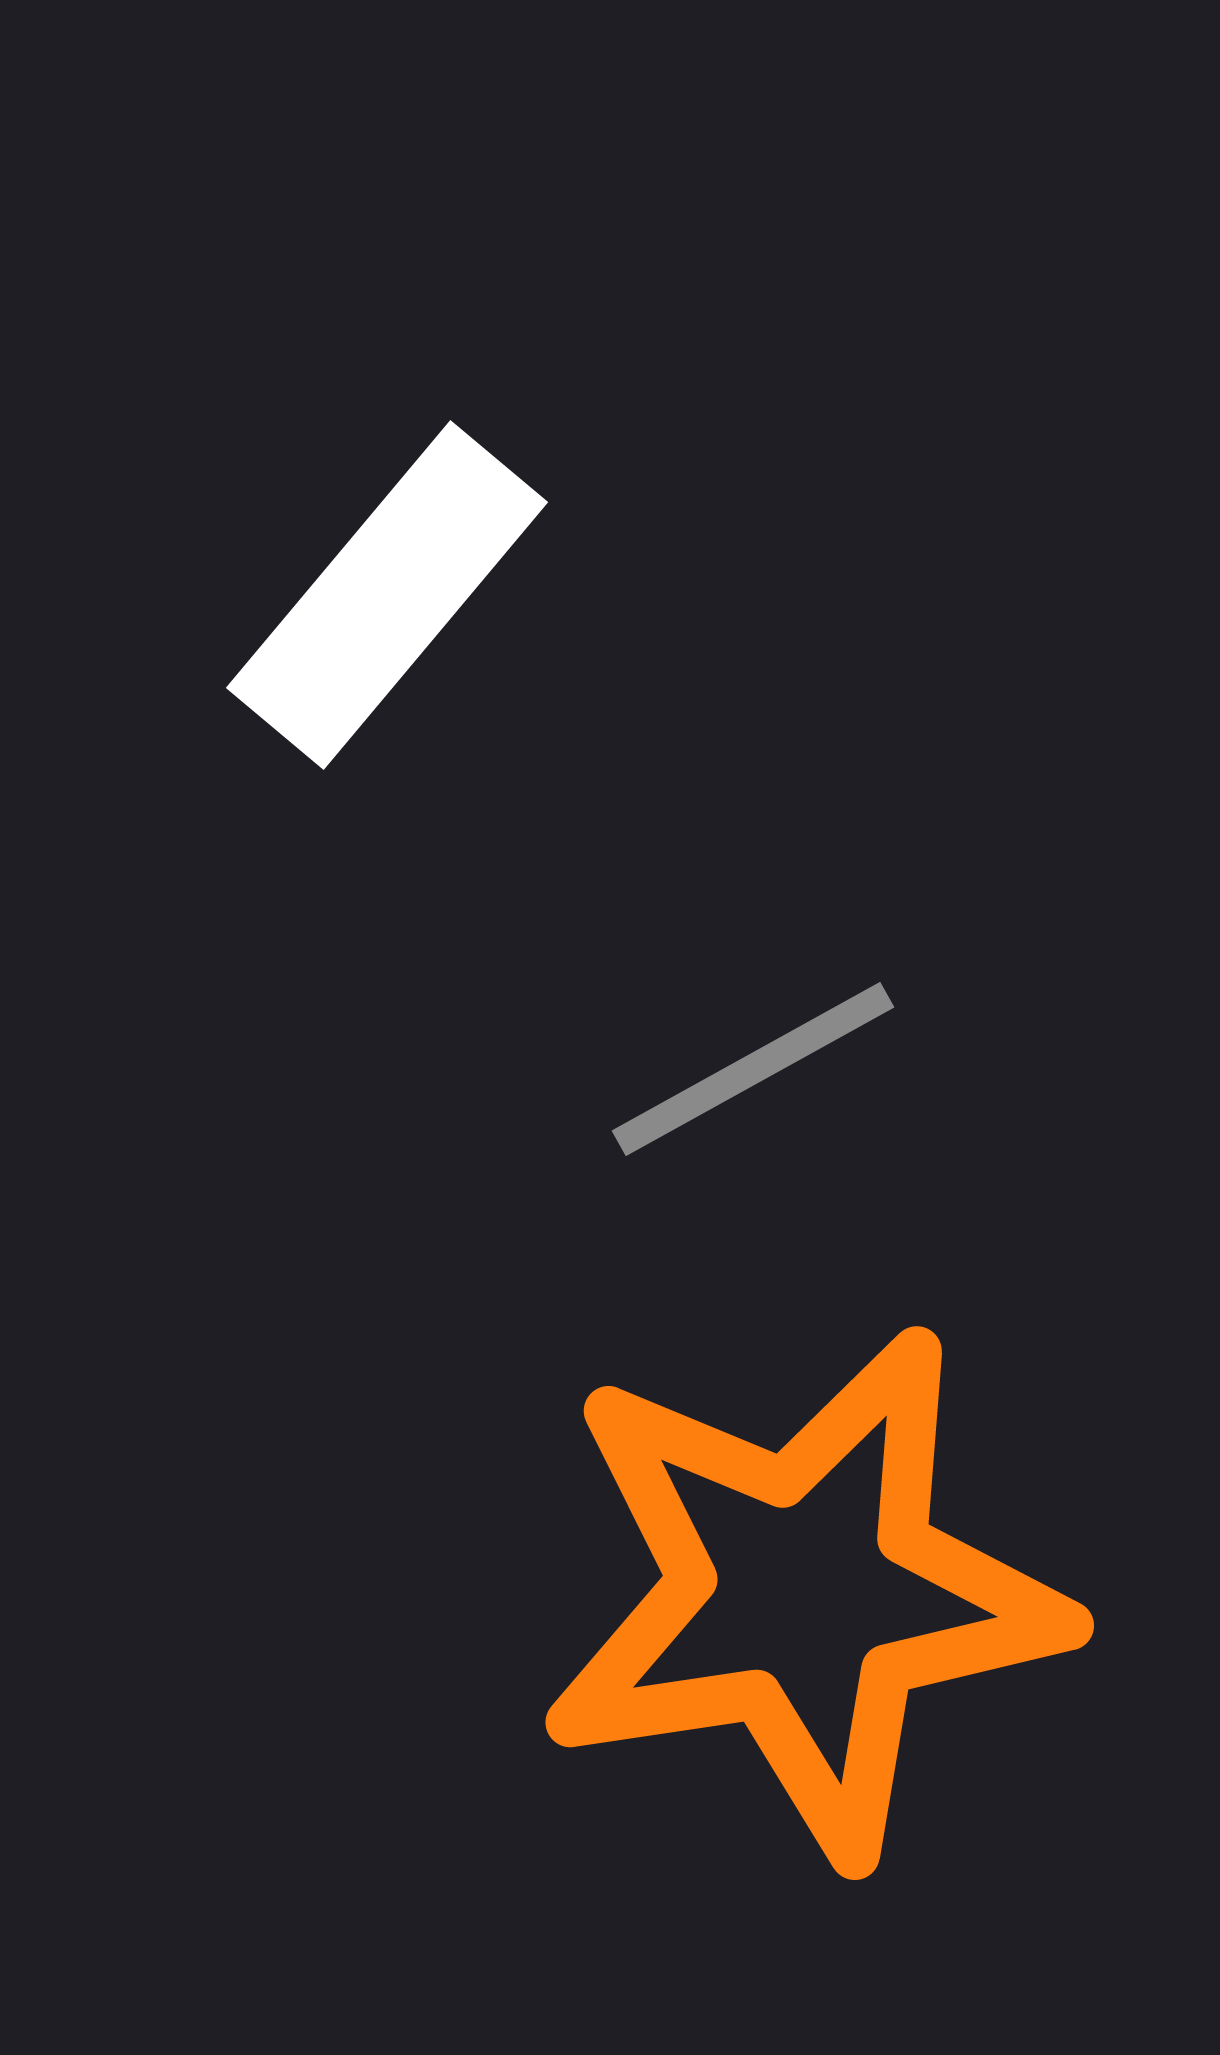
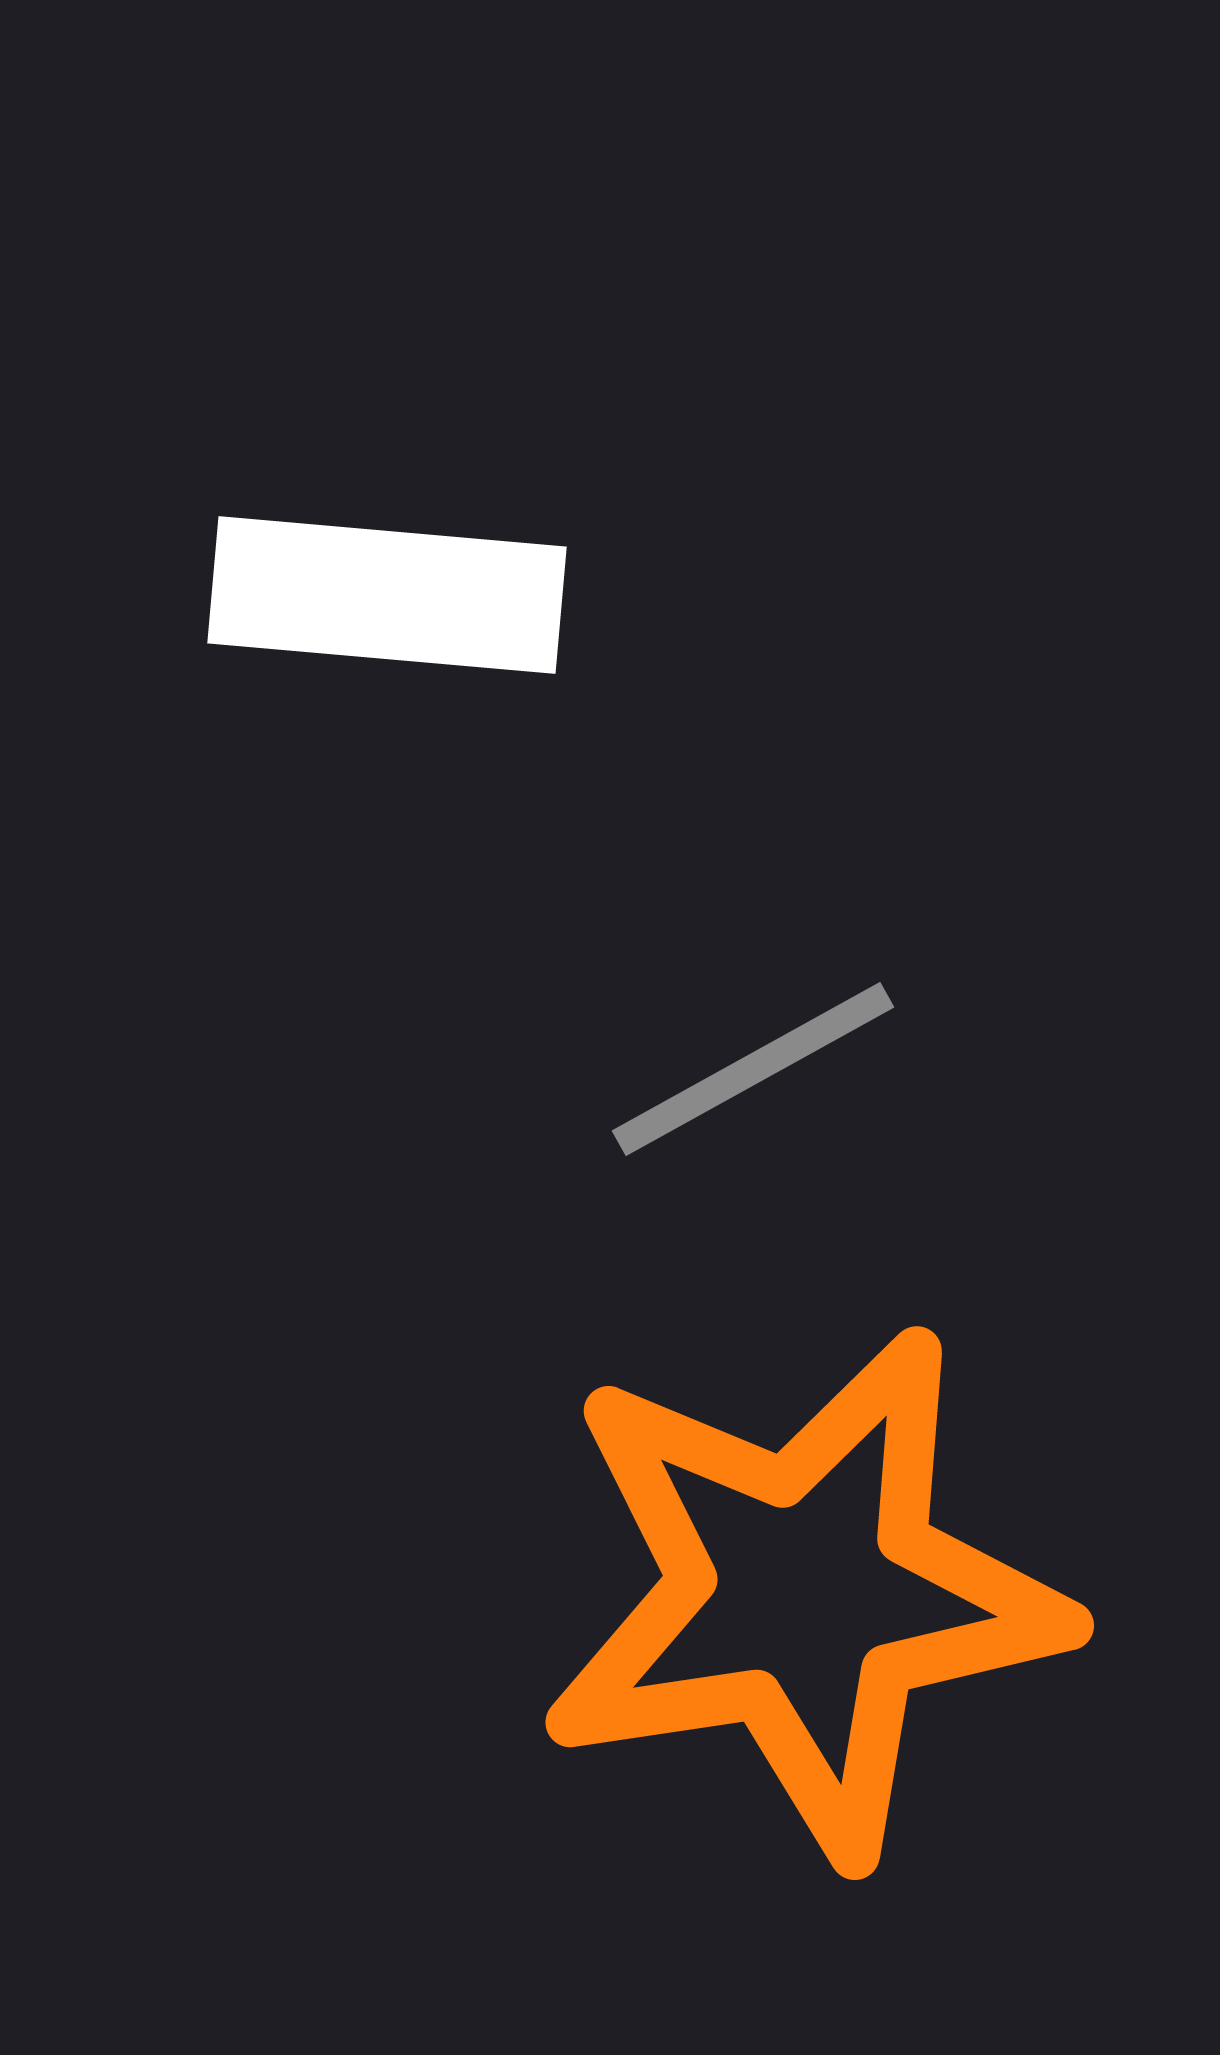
white rectangle: rotated 55 degrees clockwise
